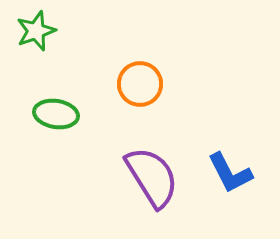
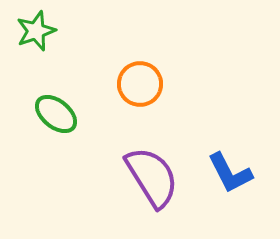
green ellipse: rotated 30 degrees clockwise
